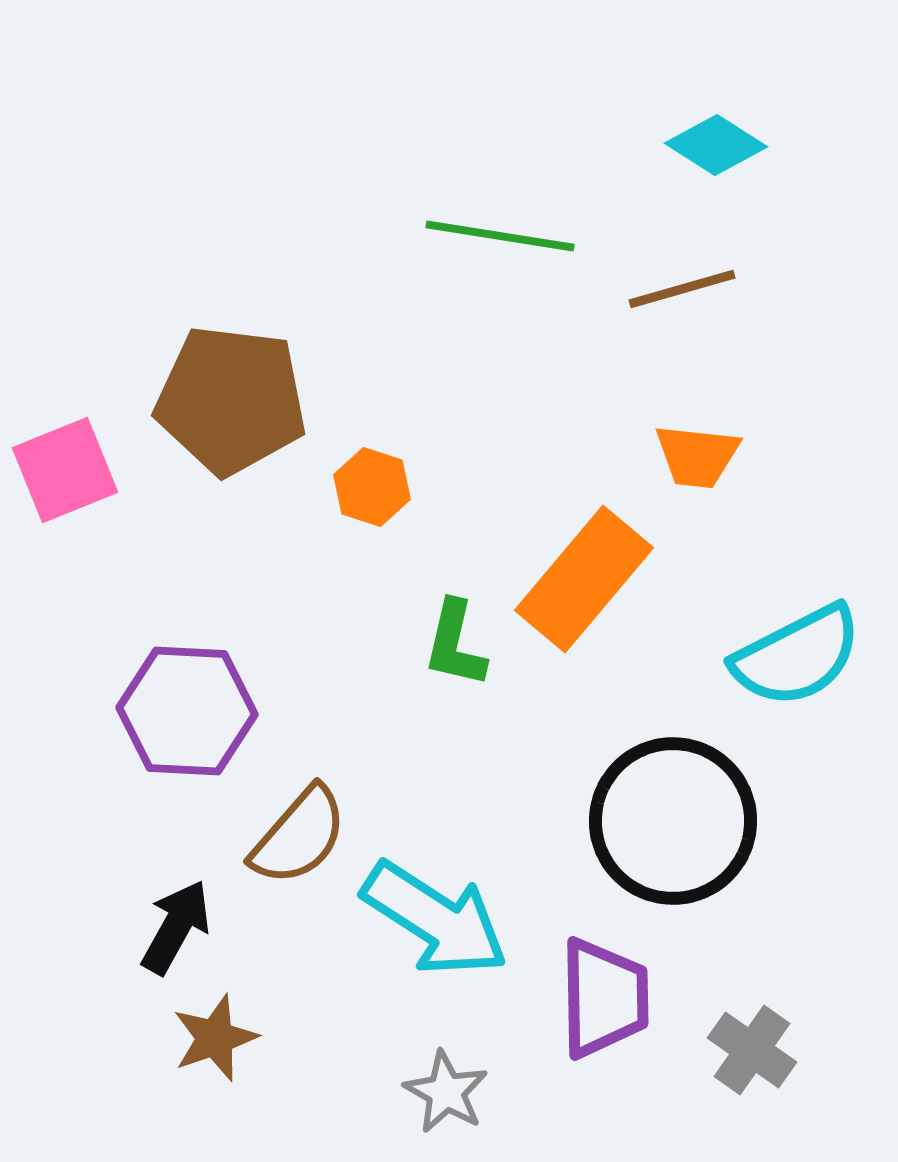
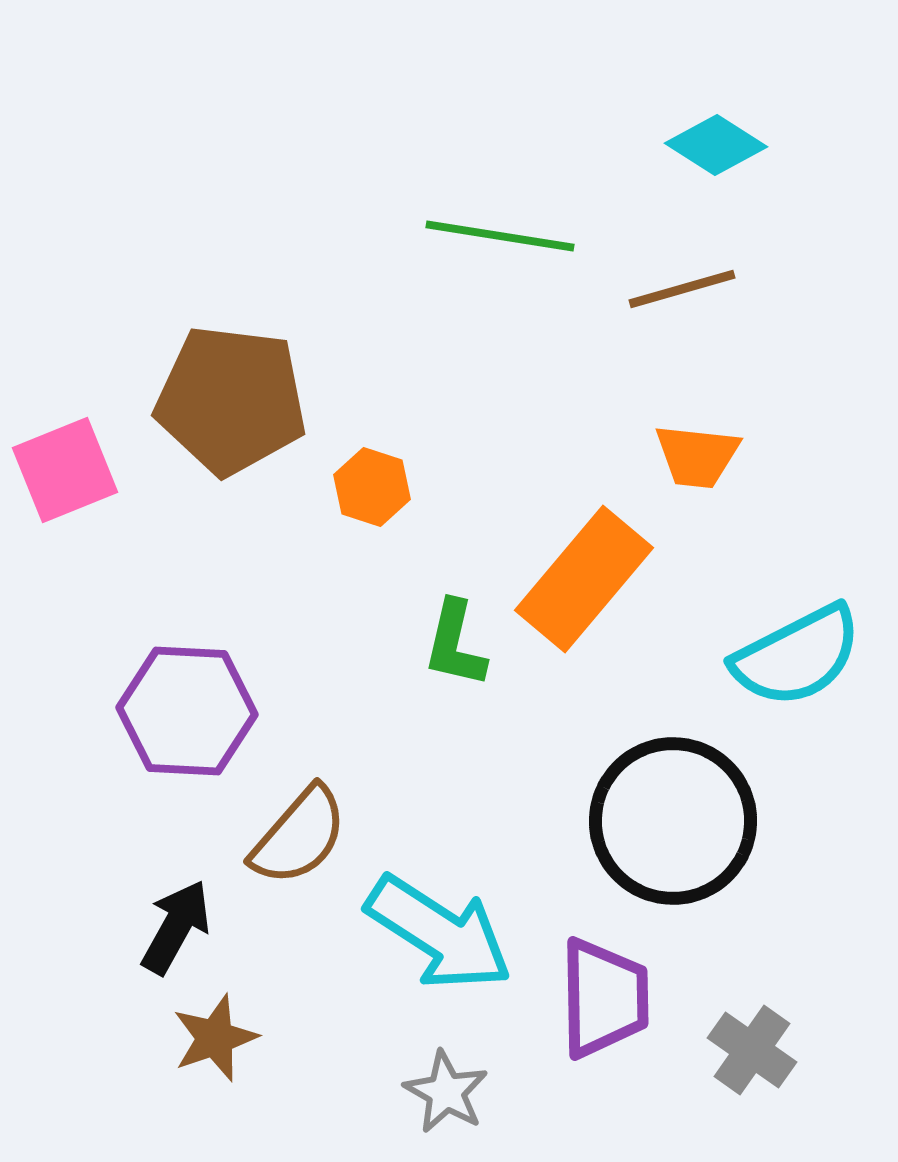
cyan arrow: moved 4 px right, 14 px down
